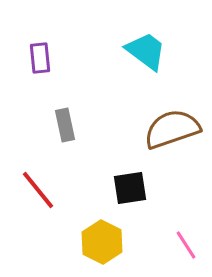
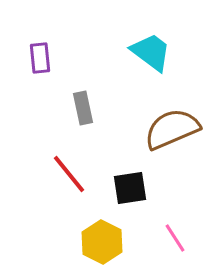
cyan trapezoid: moved 5 px right, 1 px down
gray rectangle: moved 18 px right, 17 px up
brown semicircle: rotated 4 degrees counterclockwise
red line: moved 31 px right, 16 px up
pink line: moved 11 px left, 7 px up
